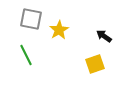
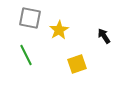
gray square: moved 1 px left, 1 px up
black arrow: rotated 21 degrees clockwise
yellow square: moved 18 px left
